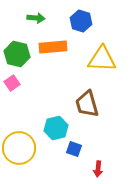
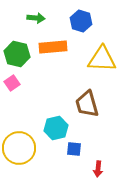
blue square: rotated 14 degrees counterclockwise
